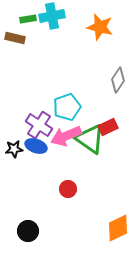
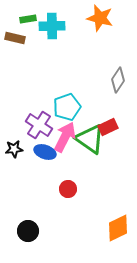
cyan cross: moved 10 px down; rotated 10 degrees clockwise
orange star: moved 9 px up
pink arrow: moved 1 px left, 1 px down; rotated 140 degrees clockwise
blue ellipse: moved 9 px right, 6 px down
